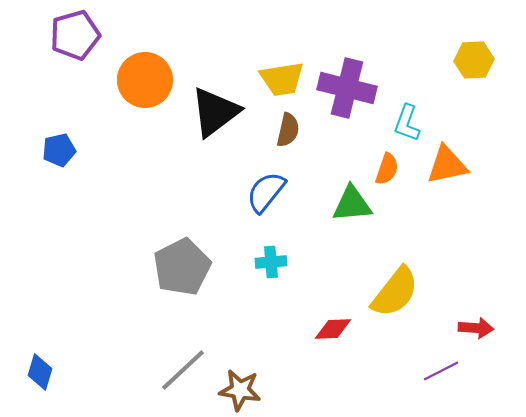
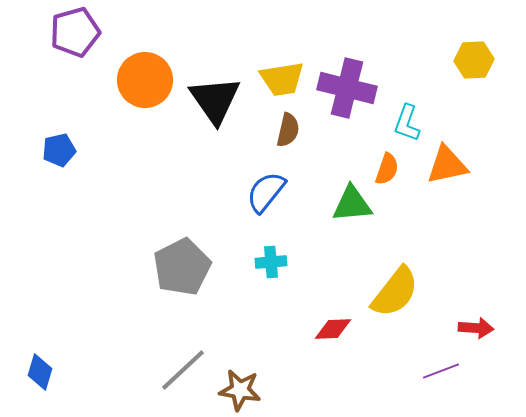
purple pentagon: moved 3 px up
black triangle: moved 12 px up; rotated 28 degrees counterclockwise
purple line: rotated 6 degrees clockwise
